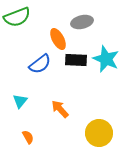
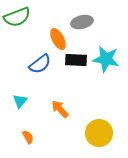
cyan star: rotated 12 degrees counterclockwise
